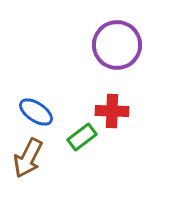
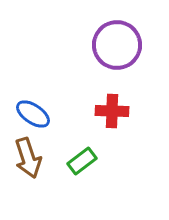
blue ellipse: moved 3 px left, 2 px down
green rectangle: moved 24 px down
brown arrow: rotated 45 degrees counterclockwise
